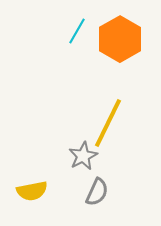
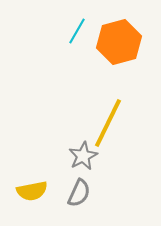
orange hexagon: moved 1 px left, 3 px down; rotated 15 degrees clockwise
gray semicircle: moved 18 px left, 1 px down
